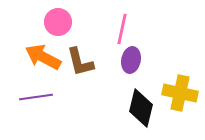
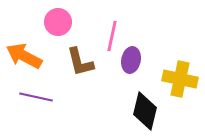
pink line: moved 10 px left, 7 px down
orange arrow: moved 19 px left, 1 px up
yellow cross: moved 14 px up
purple line: rotated 20 degrees clockwise
black diamond: moved 4 px right, 3 px down
